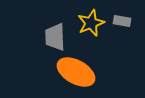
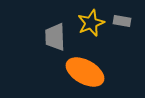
orange ellipse: moved 9 px right
